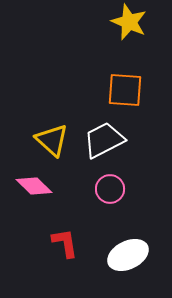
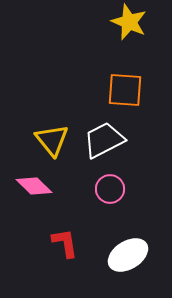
yellow triangle: rotated 9 degrees clockwise
white ellipse: rotated 6 degrees counterclockwise
